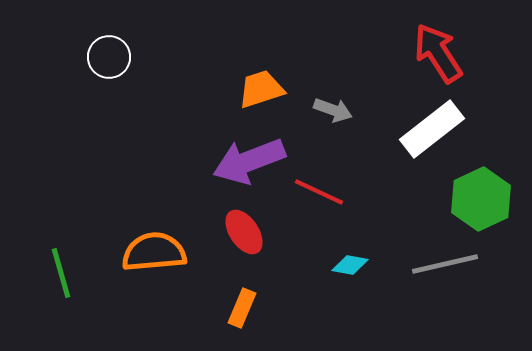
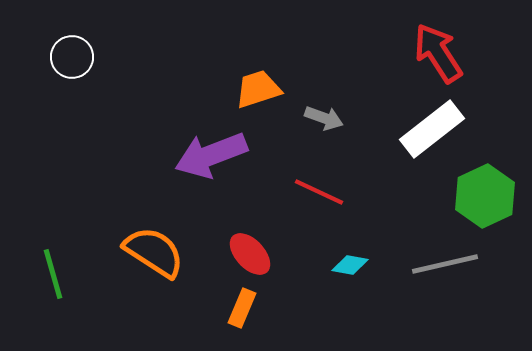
white circle: moved 37 px left
orange trapezoid: moved 3 px left
gray arrow: moved 9 px left, 8 px down
purple arrow: moved 38 px left, 6 px up
green hexagon: moved 4 px right, 3 px up
red ellipse: moved 6 px right, 22 px down; rotated 9 degrees counterclockwise
orange semicircle: rotated 38 degrees clockwise
green line: moved 8 px left, 1 px down
